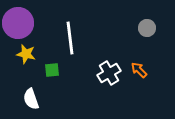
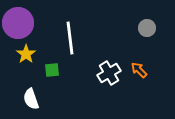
yellow star: rotated 24 degrees clockwise
